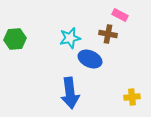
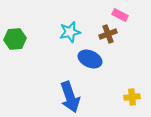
brown cross: rotated 30 degrees counterclockwise
cyan star: moved 6 px up
blue arrow: moved 4 px down; rotated 12 degrees counterclockwise
